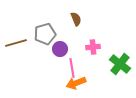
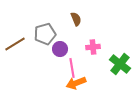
brown line: moved 1 px left, 1 px down; rotated 15 degrees counterclockwise
